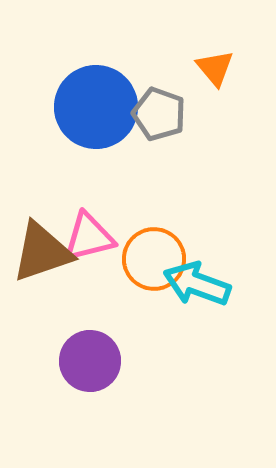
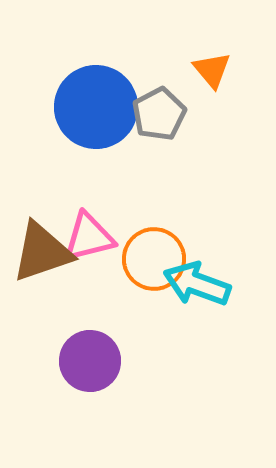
orange triangle: moved 3 px left, 2 px down
gray pentagon: rotated 24 degrees clockwise
